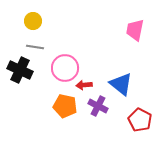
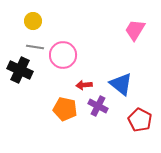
pink trapezoid: rotated 20 degrees clockwise
pink circle: moved 2 px left, 13 px up
orange pentagon: moved 3 px down
